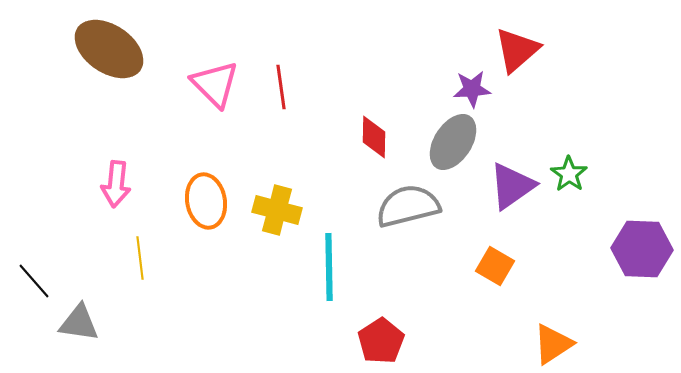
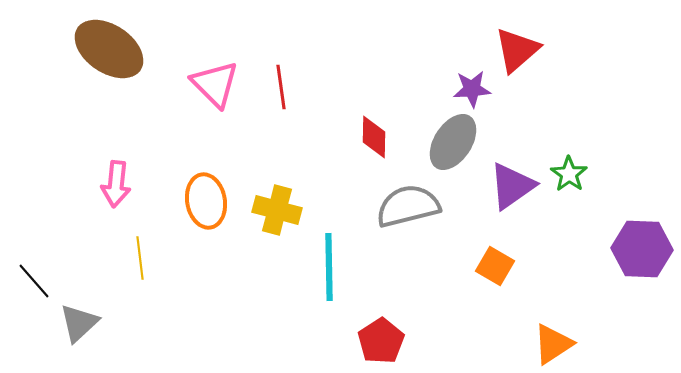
gray triangle: rotated 51 degrees counterclockwise
